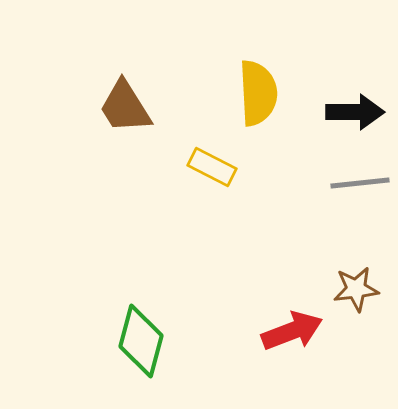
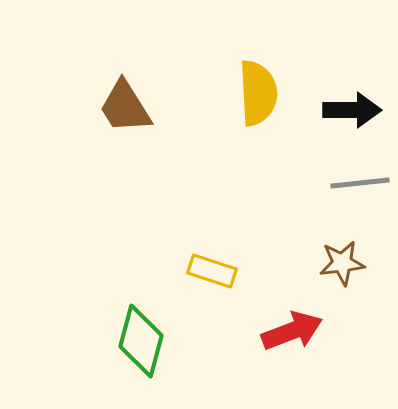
black arrow: moved 3 px left, 2 px up
yellow rectangle: moved 104 px down; rotated 9 degrees counterclockwise
brown star: moved 14 px left, 26 px up
